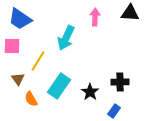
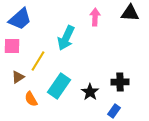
blue trapezoid: rotated 75 degrees counterclockwise
brown triangle: moved 2 px up; rotated 32 degrees clockwise
